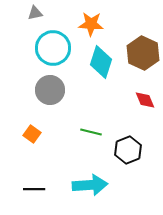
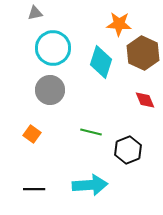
orange star: moved 28 px right
